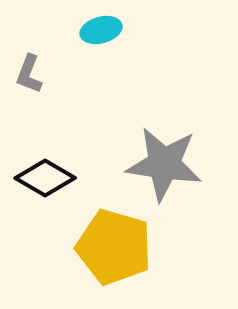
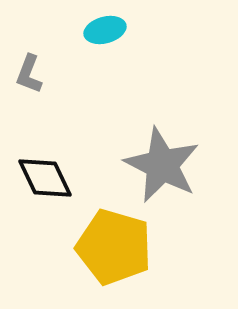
cyan ellipse: moved 4 px right
gray star: moved 2 px left, 1 px down; rotated 18 degrees clockwise
black diamond: rotated 34 degrees clockwise
